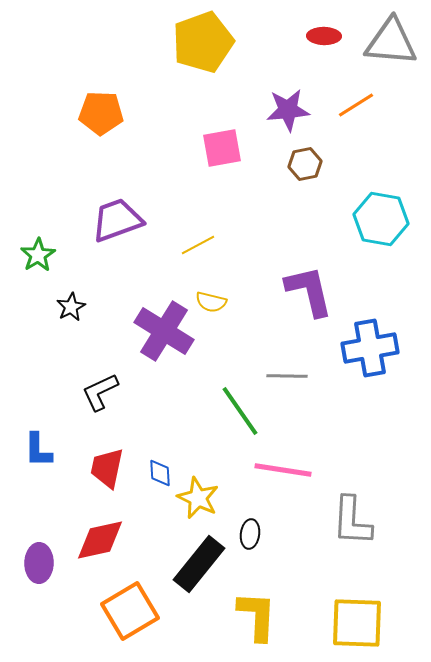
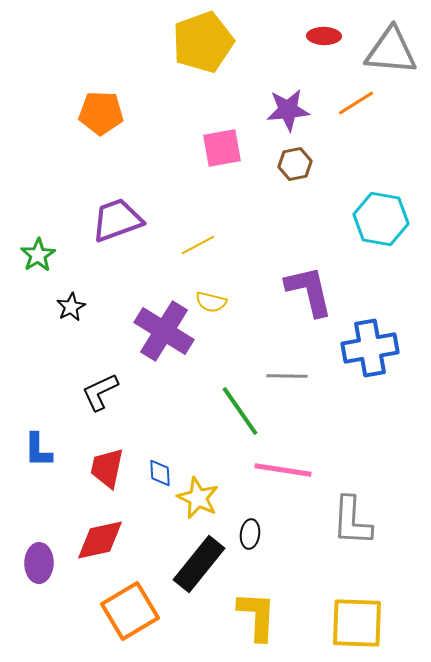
gray triangle: moved 9 px down
orange line: moved 2 px up
brown hexagon: moved 10 px left
